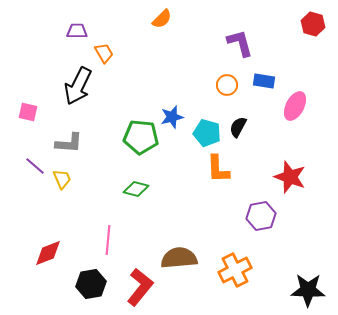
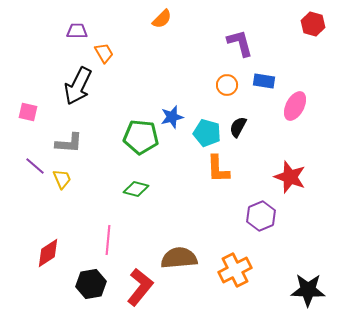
purple hexagon: rotated 12 degrees counterclockwise
red diamond: rotated 12 degrees counterclockwise
